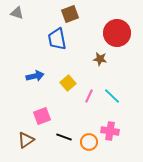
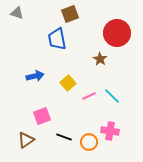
brown star: rotated 24 degrees clockwise
pink line: rotated 40 degrees clockwise
